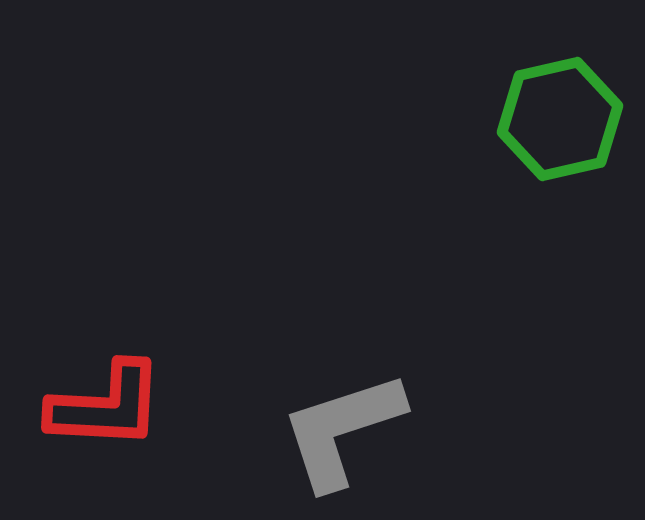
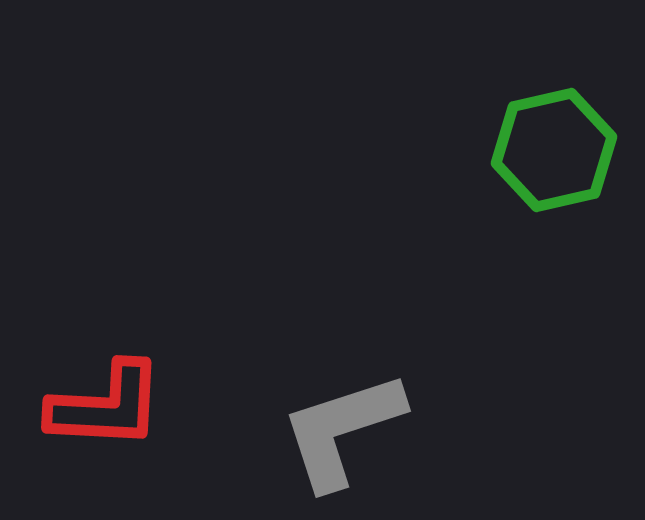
green hexagon: moved 6 px left, 31 px down
